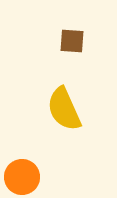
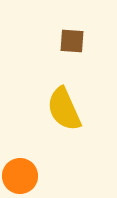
orange circle: moved 2 px left, 1 px up
